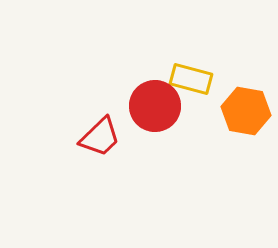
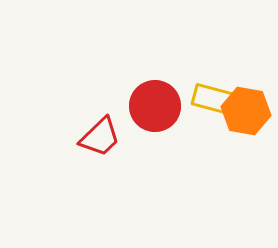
yellow rectangle: moved 22 px right, 20 px down
